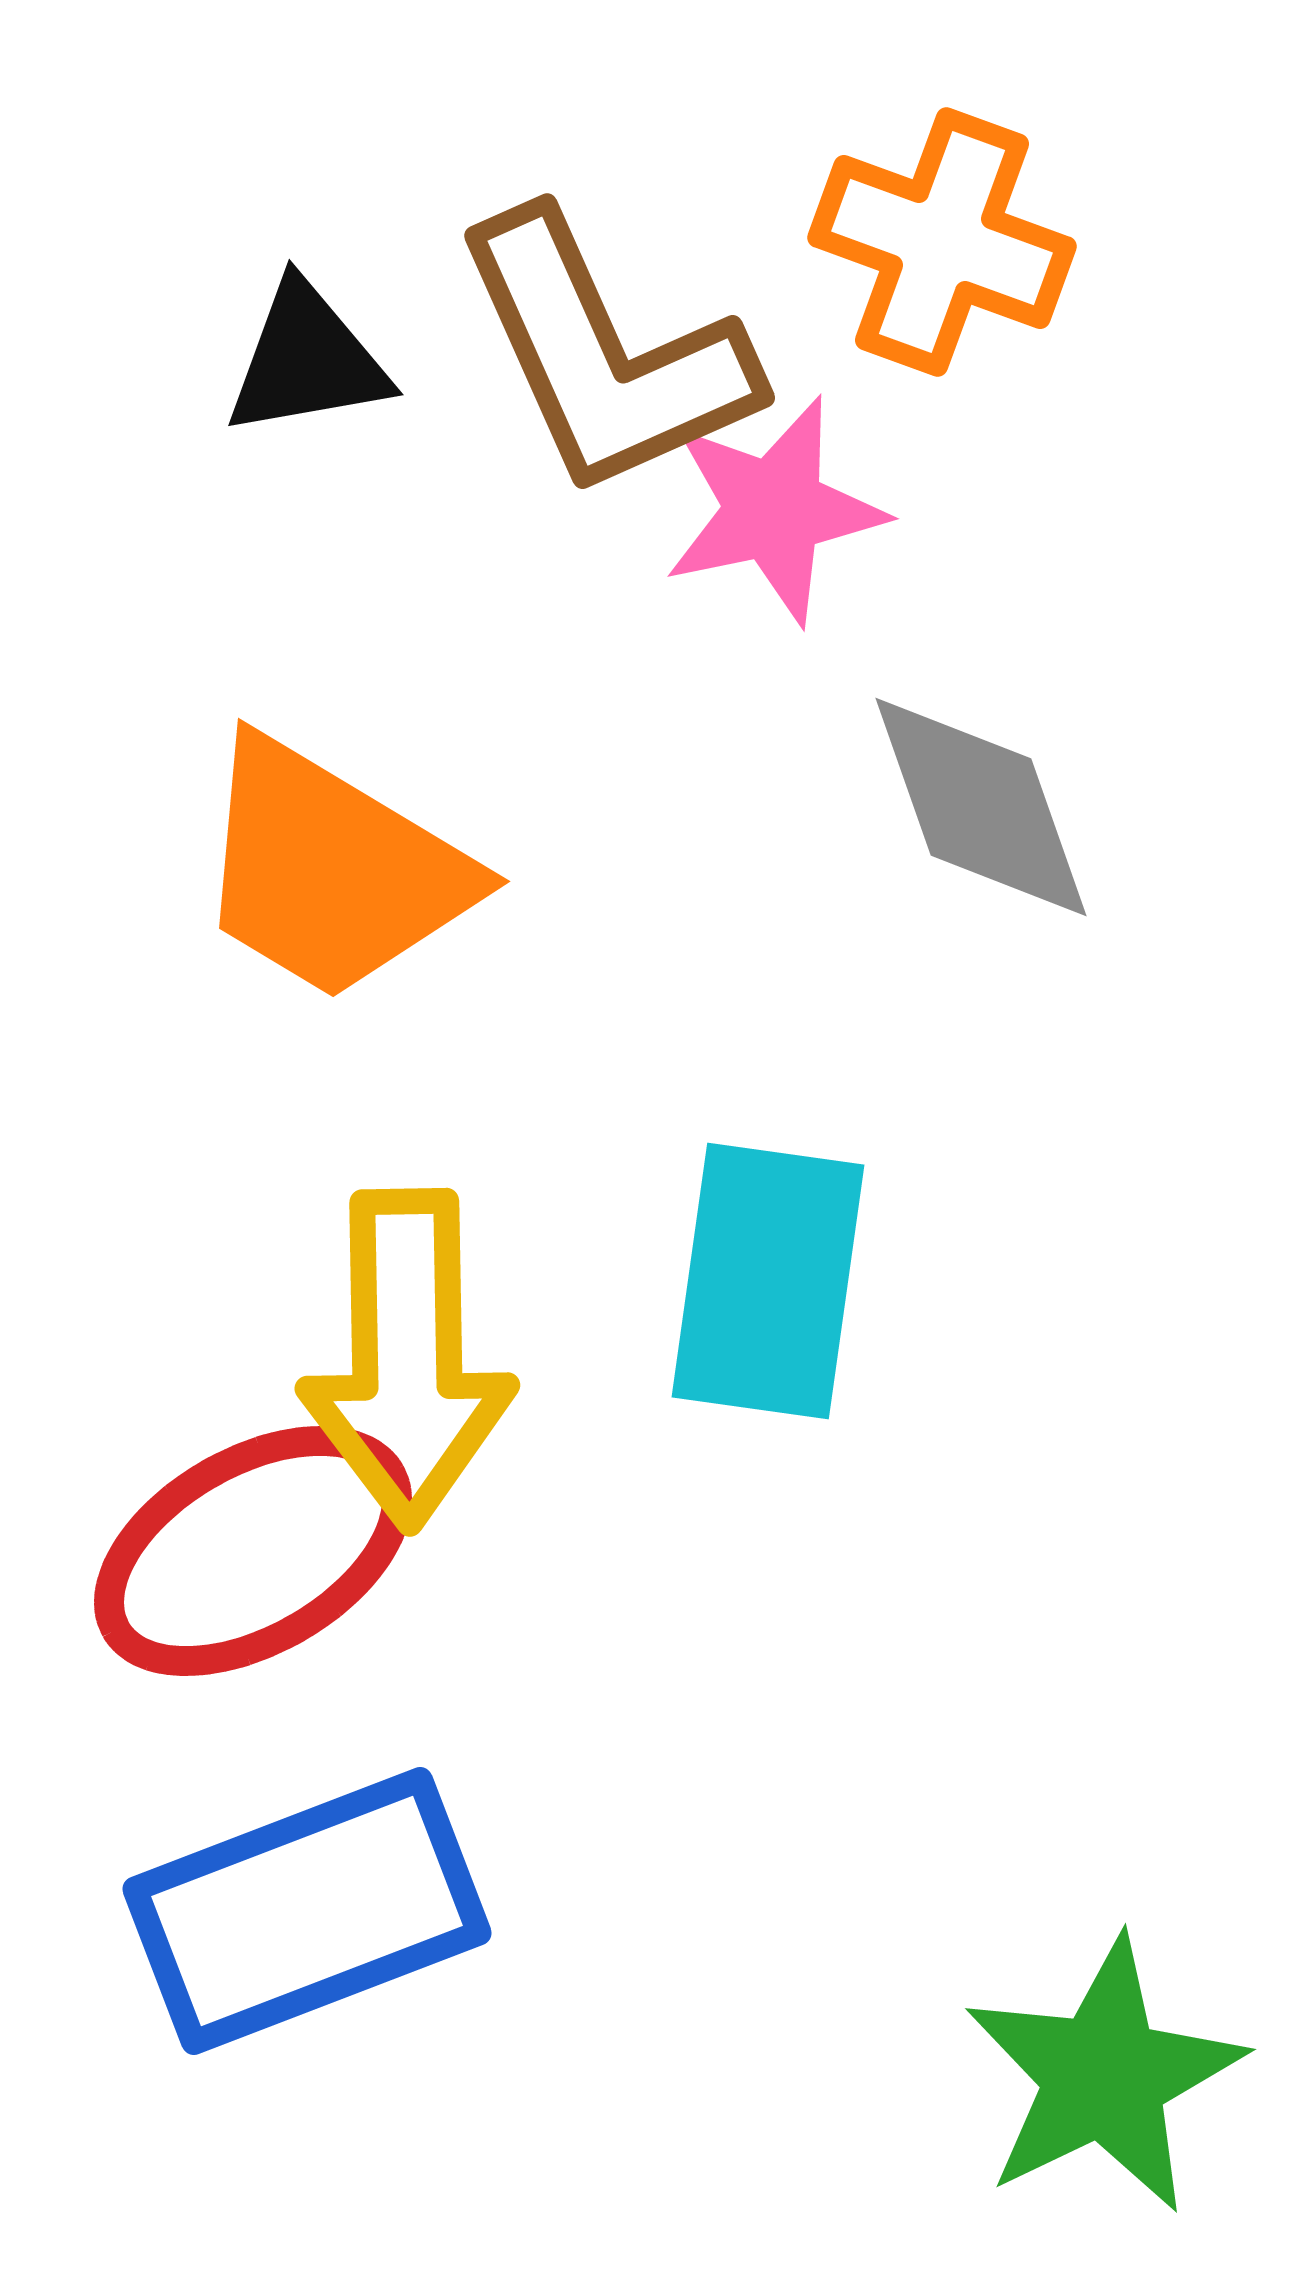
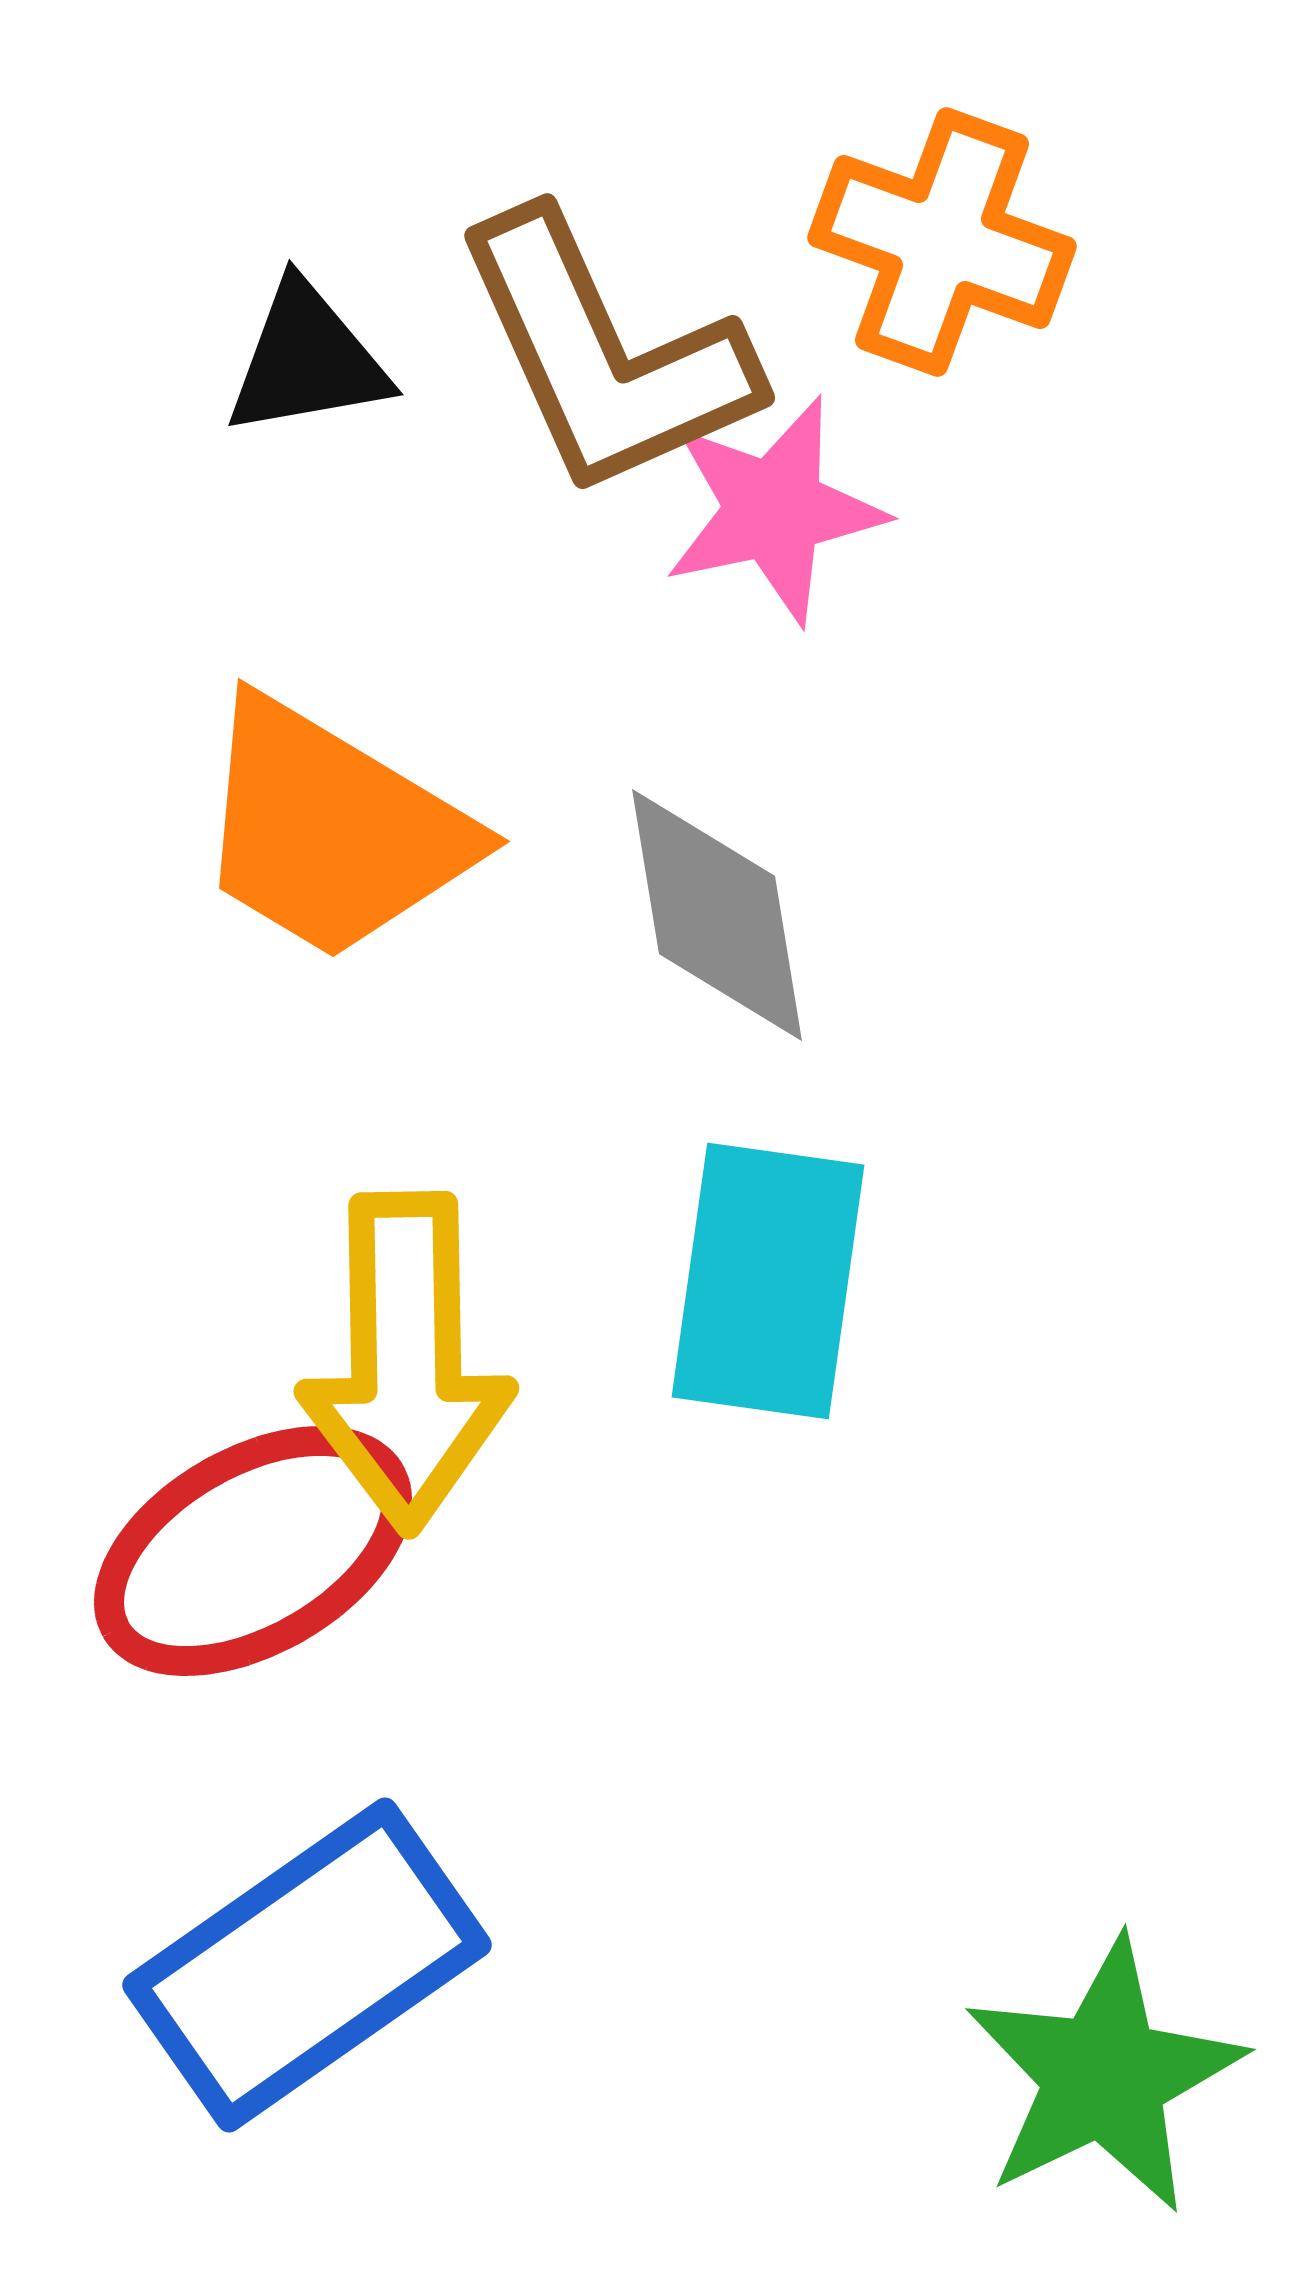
gray diamond: moved 264 px left, 108 px down; rotated 10 degrees clockwise
orange trapezoid: moved 40 px up
yellow arrow: moved 1 px left, 3 px down
blue rectangle: moved 54 px down; rotated 14 degrees counterclockwise
